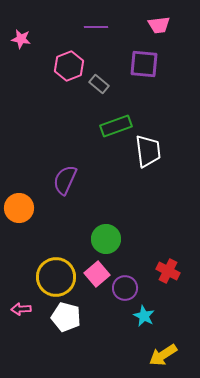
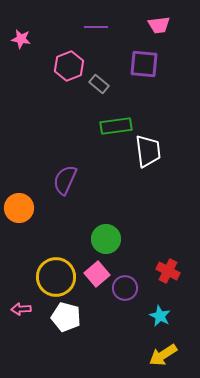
green rectangle: rotated 12 degrees clockwise
cyan star: moved 16 px right
